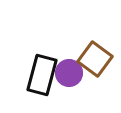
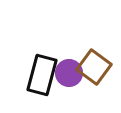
brown square: moved 1 px left, 8 px down
